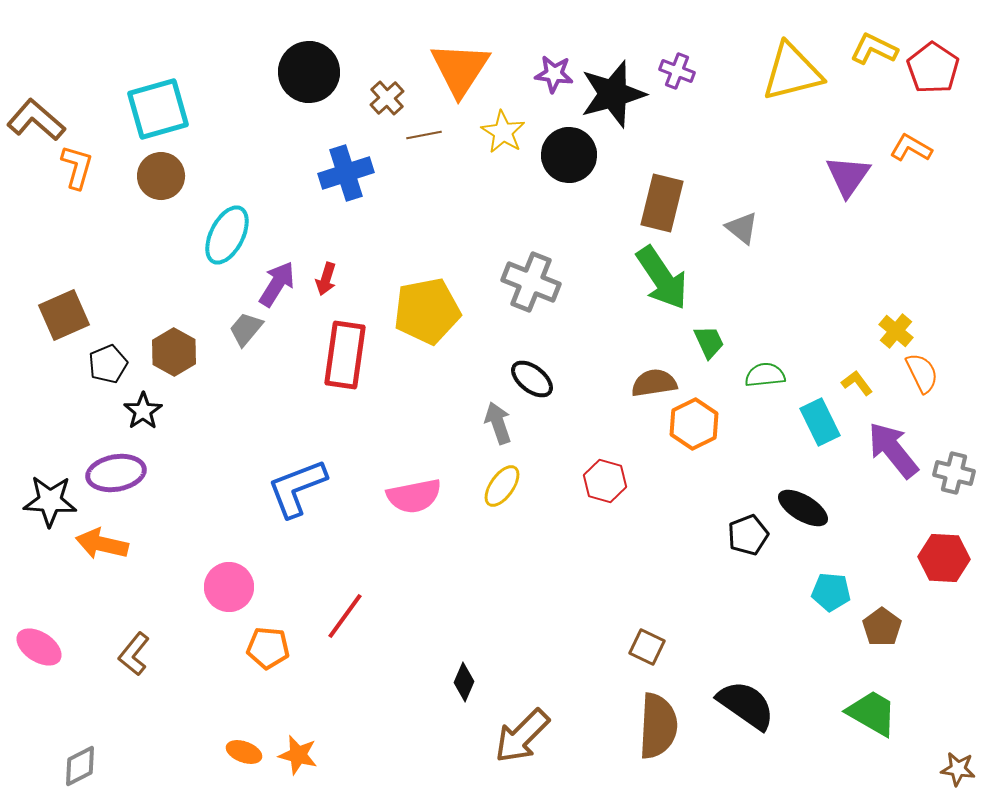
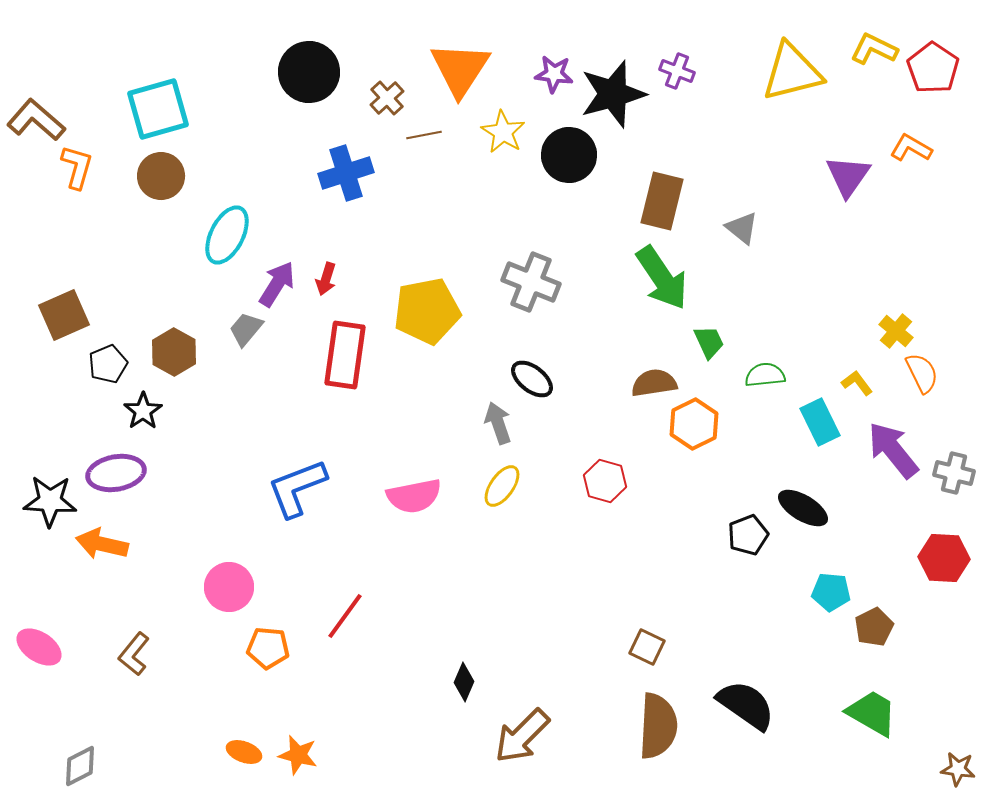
brown rectangle at (662, 203): moved 2 px up
brown pentagon at (882, 627): moved 8 px left; rotated 9 degrees clockwise
